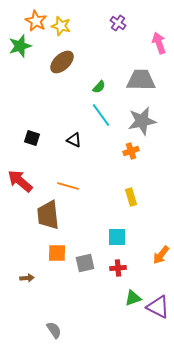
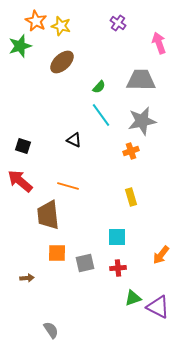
black square: moved 9 px left, 8 px down
gray semicircle: moved 3 px left
